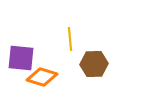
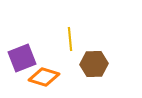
purple square: moved 1 px right; rotated 28 degrees counterclockwise
orange diamond: moved 2 px right
